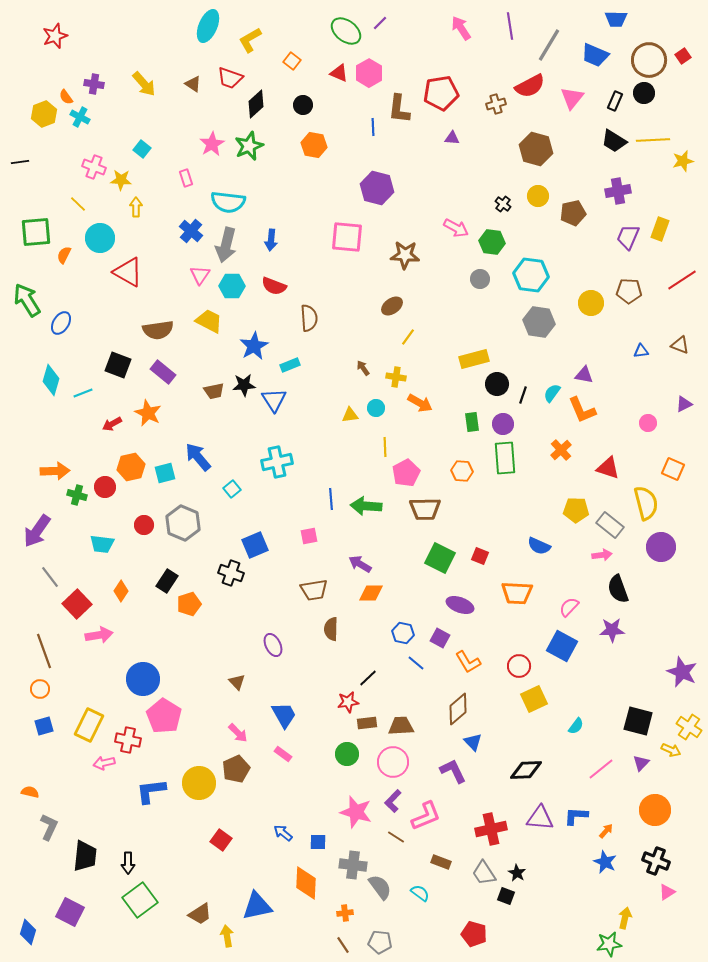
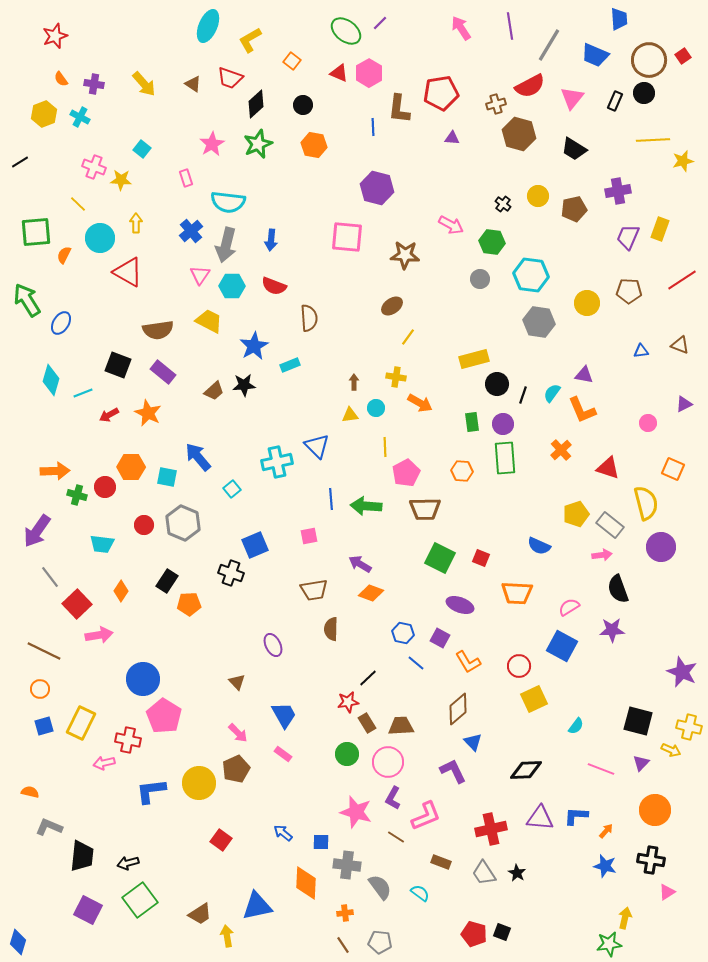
blue trapezoid at (616, 19): moved 3 px right; rotated 95 degrees counterclockwise
orange semicircle at (66, 97): moved 5 px left, 18 px up
black trapezoid at (614, 141): moved 40 px left, 8 px down
green star at (249, 146): moved 9 px right, 2 px up
brown hexagon at (536, 149): moved 17 px left, 15 px up
black line at (20, 162): rotated 24 degrees counterclockwise
yellow arrow at (136, 207): moved 16 px down
brown pentagon at (573, 213): moved 1 px right, 4 px up
pink arrow at (456, 228): moved 5 px left, 3 px up
blue cross at (191, 231): rotated 10 degrees clockwise
yellow circle at (591, 303): moved 4 px left
brown arrow at (363, 368): moved 9 px left, 14 px down; rotated 35 degrees clockwise
brown trapezoid at (214, 391): rotated 30 degrees counterclockwise
blue triangle at (274, 400): moved 43 px right, 46 px down; rotated 12 degrees counterclockwise
red arrow at (112, 424): moved 3 px left, 9 px up
orange hexagon at (131, 467): rotated 12 degrees clockwise
cyan square at (165, 473): moved 2 px right, 4 px down; rotated 25 degrees clockwise
yellow pentagon at (576, 510): moved 4 px down; rotated 20 degrees counterclockwise
red square at (480, 556): moved 1 px right, 2 px down
orange diamond at (371, 593): rotated 20 degrees clockwise
orange pentagon at (189, 604): rotated 15 degrees clockwise
pink semicircle at (569, 607): rotated 15 degrees clockwise
brown line at (44, 651): rotated 44 degrees counterclockwise
brown rectangle at (367, 723): rotated 66 degrees clockwise
yellow rectangle at (89, 725): moved 8 px left, 2 px up
yellow cross at (689, 727): rotated 20 degrees counterclockwise
pink circle at (393, 762): moved 5 px left
pink line at (601, 769): rotated 60 degrees clockwise
purple L-shape at (393, 801): moved 3 px up; rotated 15 degrees counterclockwise
gray L-shape at (49, 827): rotated 92 degrees counterclockwise
blue square at (318, 842): moved 3 px right
black trapezoid at (85, 856): moved 3 px left
black cross at (656, 861): moved 5 px left, 1 px up; rotated 12 degrees counterclockwise
blue star at (605, 862): moved 4 px down; rotated 10 degrees counterclockwise
black arrow at (128, 863): rotated 75 degrees clockwise
gray cross at (353, 865): moved 6 px left
black square at (506, 896): moved 4 px left, 36 px down
purple square at (70, 912): moved 18 px right, 2 px up
blue diamond at (28, 932): moved 10 px left, 10 px down
